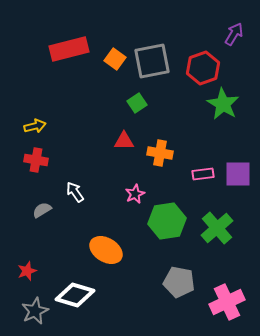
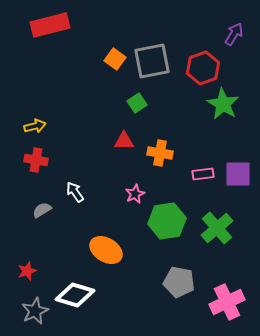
red rectangle: moved 19 px left, 24 px up
